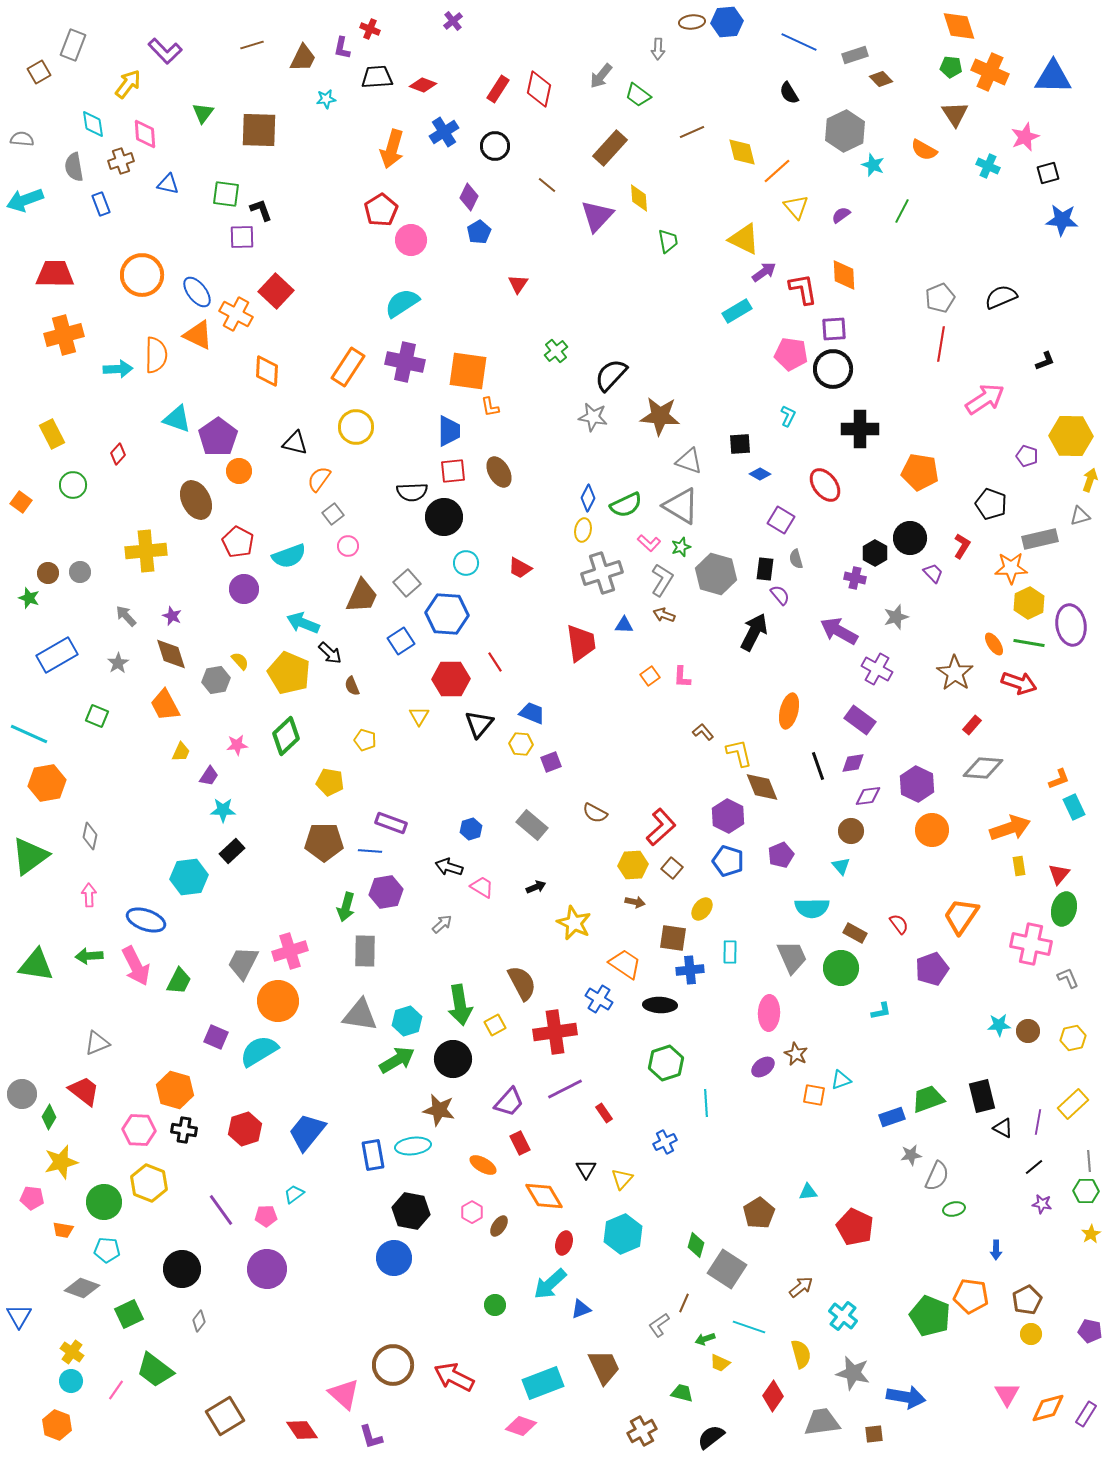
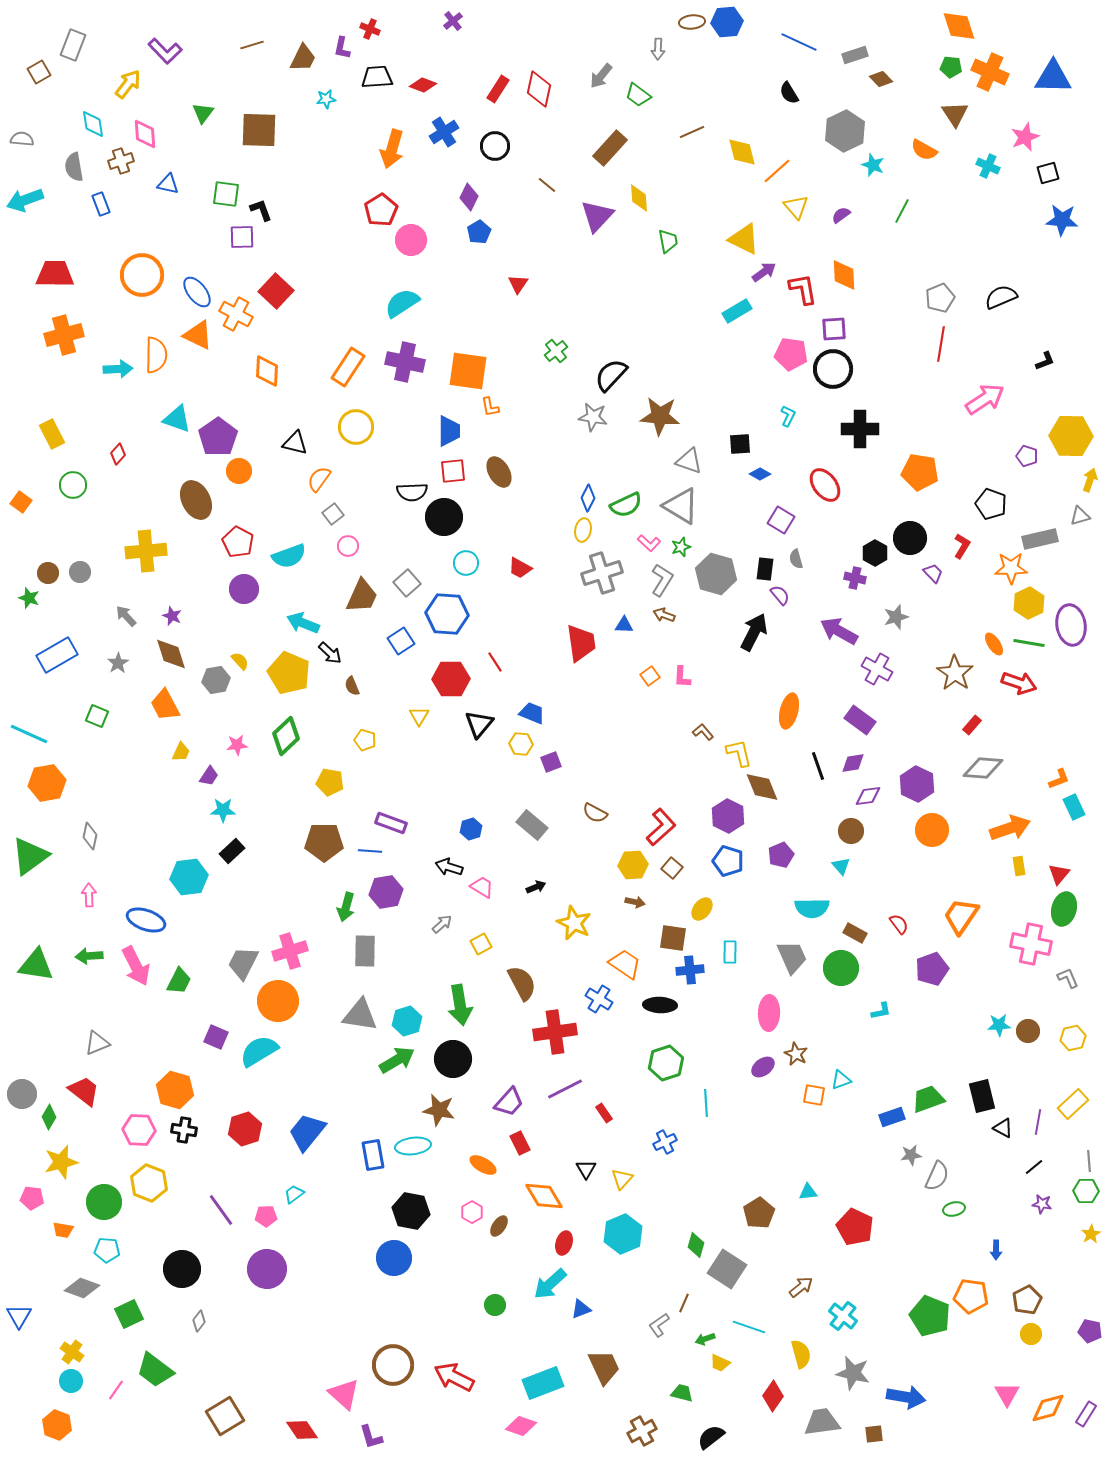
yellow square at (495, 1025): moved 14 px left, 81 px up
